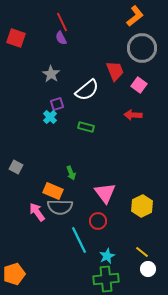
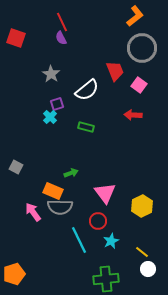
green arrow: rotated 88 degrees counterclockwise
pink arrow: moved 4 px left
cyan star: moved 4 px right, 15 px up
